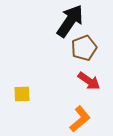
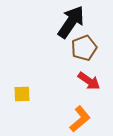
black arrow: moved 1 px right, 1 px down
